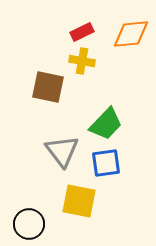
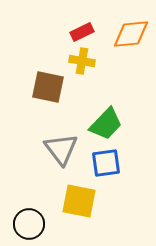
gray triangle: moved 1 px left, 2 px up
